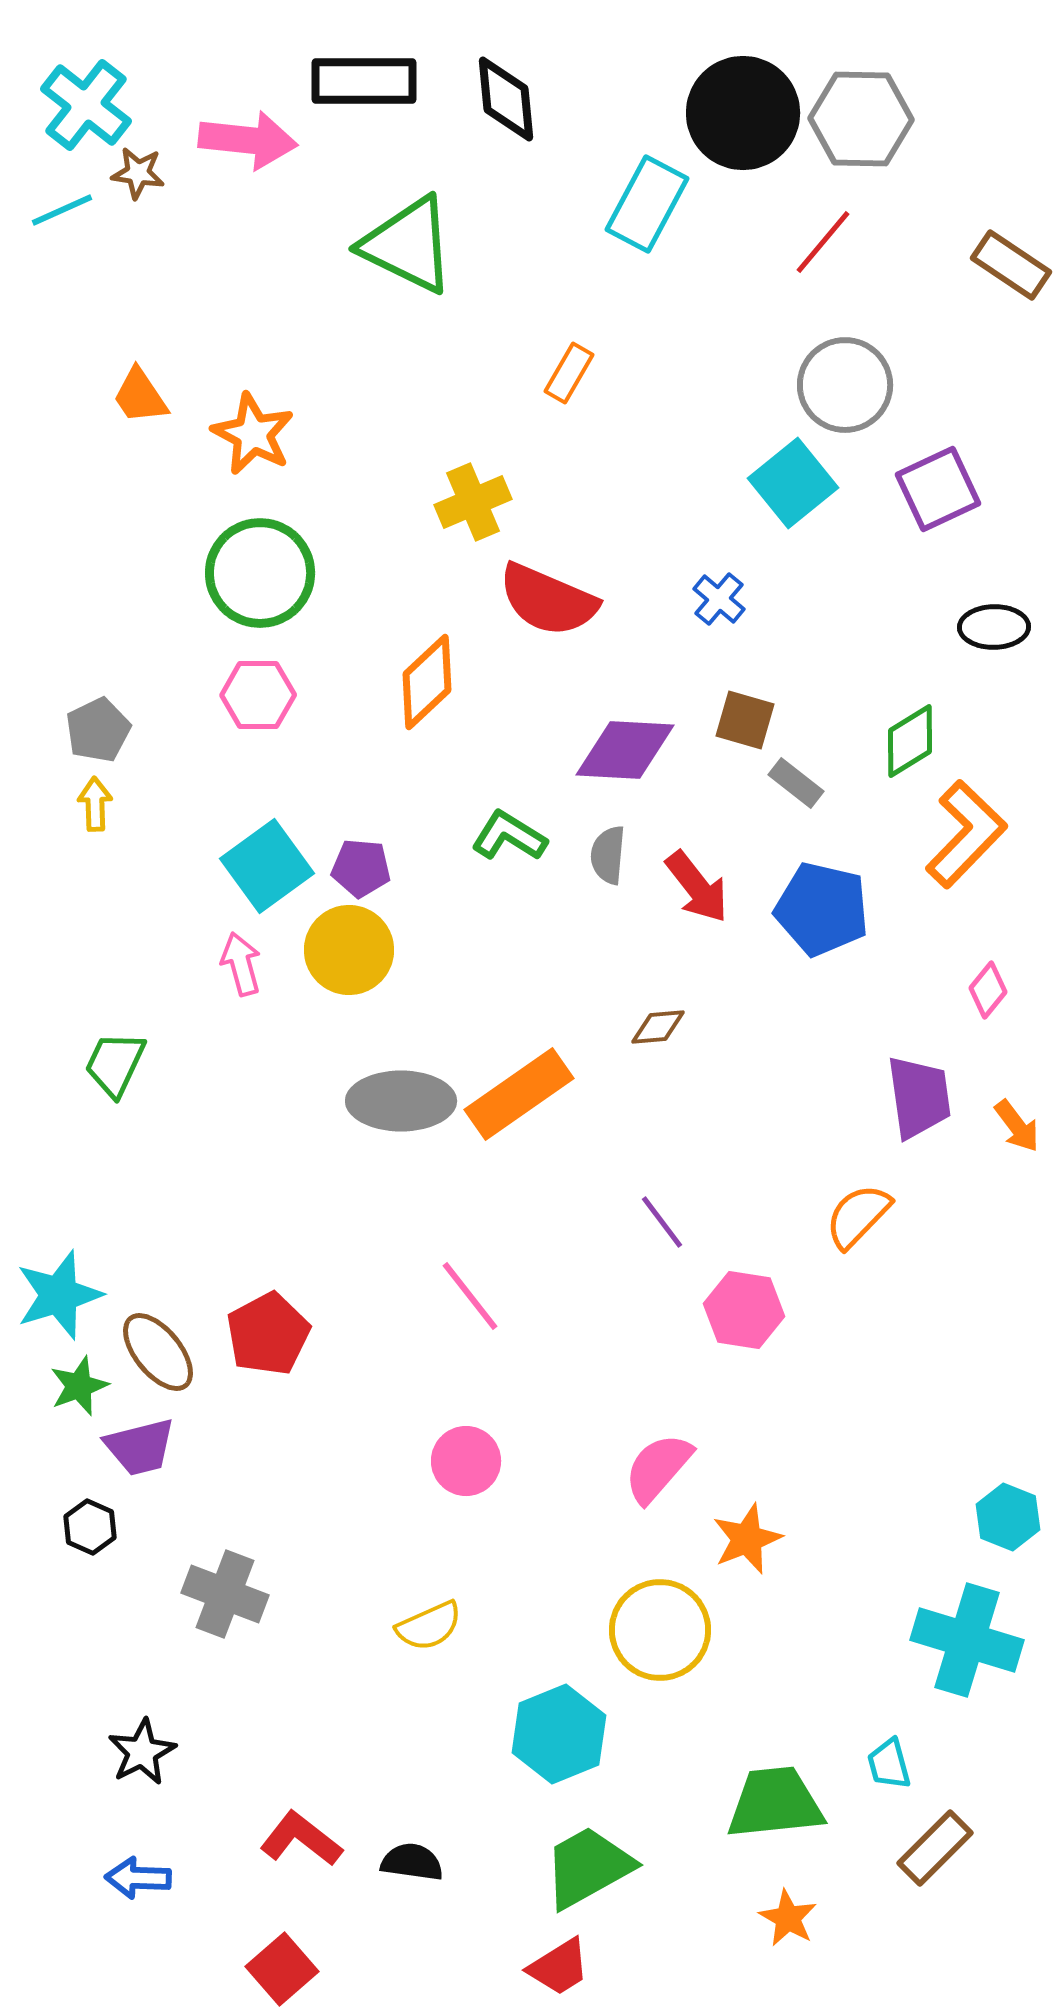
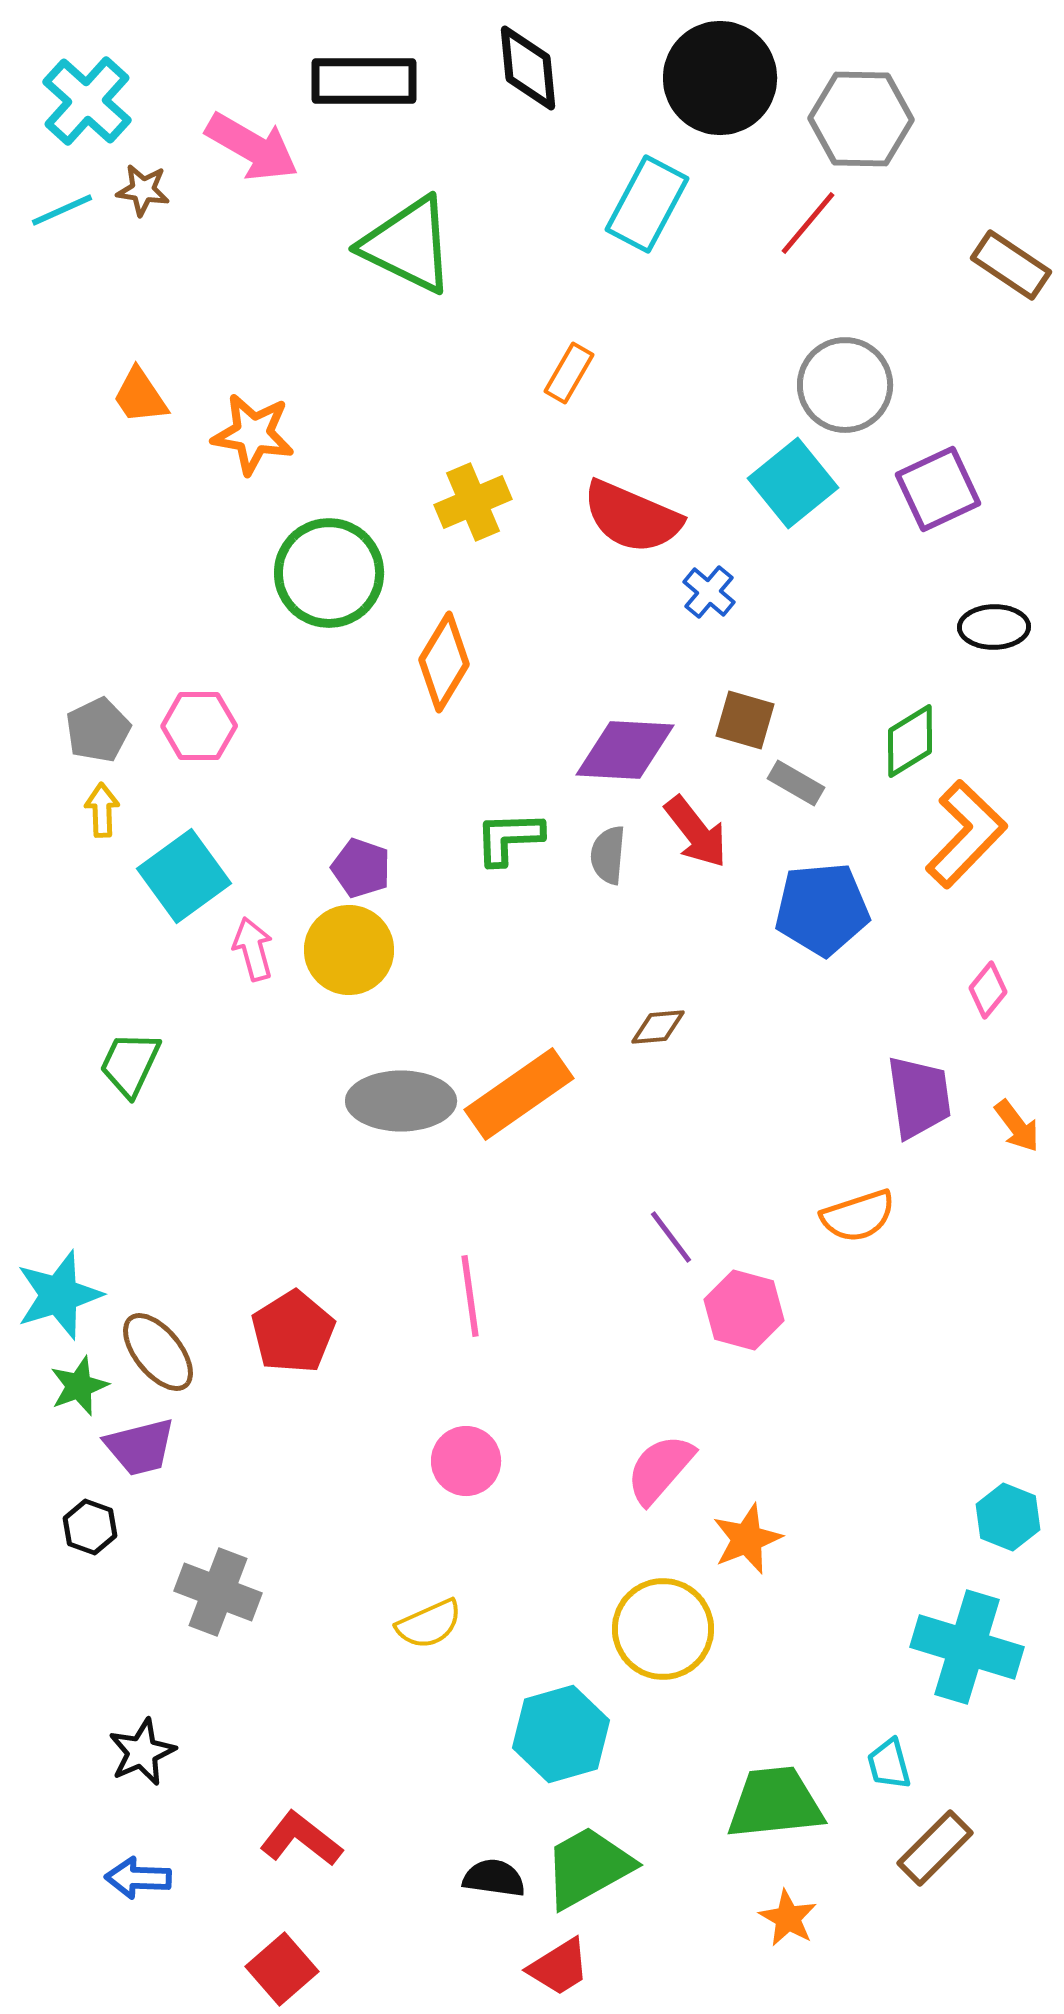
black diamond at (506, 99): moved 22 px right, 31 px up
cyan cross at (86, 105): moved 1 px right, 4 px up; rotated 4 degrees clockwise
black circle at (743, 113): moved 23 px left, 35 px up
pink arrow at (248, 140): moved 4 px right, 7 px down; rotated 24 degrees clockwise
brown star at (138, 173): moved 5 px right, 17 px down
red line at (823, 242): moved 15 px left, 19 px up
orange star at (253, 434): rotated 18 degrees counterclockwise
green circle at (260, 573): moved 69 px right
blue cross at (719, 599): moved 10 px left, 7 px up
red semicircle at (548, 600): moved 84 px right, 83 px up
orange diamond at (427, 682): moved 17 px right, 20 px up; rotated 16 degrees counterclockwise
pink hexagon at (258, 695): moved 59 px left, 31 px down
gray rectangle at (796, 783): rotated 8 degrees counterclockwise
yellow arrow at (95, 804): moved 7 px right, 6 px down
green L-shape at (509, 836): moved 2 px down; rotated 34 degrees counterclockwise
cyan square at (267, 866): moved 83 px left, 10 px down
purple pentagon at (361, 868): rotated 14 degrees clockwise
red arrow at (697, 887): moved 1 px left, 55 px up
blue pentagon at (822, 909): rotated 18 degrees counterclockwise
pink arrow at (241, 964): moved 12 px right, 15 px up
green trapezoid at (115, 1064): moved 15 px right
orange semicircle at (858, 1216): rotated 152 degrees counterclockwise
purple line at (662, 1222): moved 9 px right, 15 px down
pink line at (470, 1296): rotated 30 degrees clockwise
pink hexagon at (744, 1310): rotated 6 degrees clockwise
red pentagon at (268, 1334): moved 25 px right, 2 px up; rotated 4 degrees counterclockwise
pink semicircle at (658, 1468): moved 2 px right, 1 px down
black hexagon at (90, 1527): rotated 4 degrees counterclockwise
gray cross at (225, 1594): moved 7 px left, 2 px up
yellow semicircle at (429, 1626): moved 2 px up
yellow circle at (660, 1630): moved 3 px right, 1 px up
cyan cross at (967, 1640): moved 7 px down
cyan hexagon at (559, 1734): moved 2 px right; rotated 6 degrees clockwise
black star at (142, 1752): rotated 4 degrees clockwise
black semicircle at (412, 1862): moved 82 px right, 16 px down
